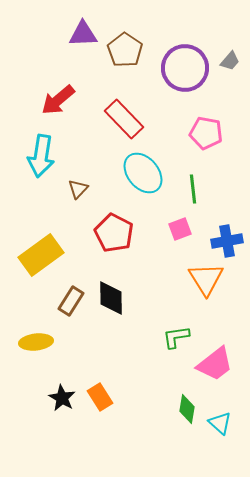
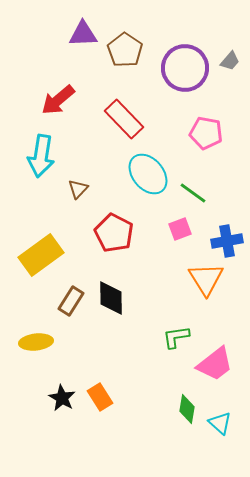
cyan ellipse: moved 5 px right, 1 px down
green line: moved 4 px down; rotated 48 degrees counterclockwise
